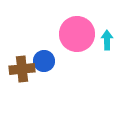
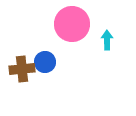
pink circle: moved 5 px left, 10 px up
blue circle: moved 1 px right, 1 px down
